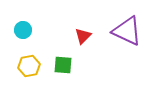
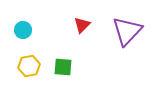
purple triangle: rotated 48 degrees clockwise
red triangle: moved 1 px left, 11 px up
green square: moved 2 px down
